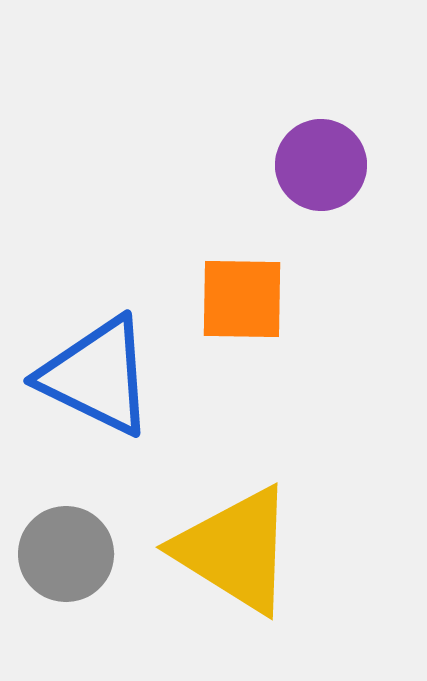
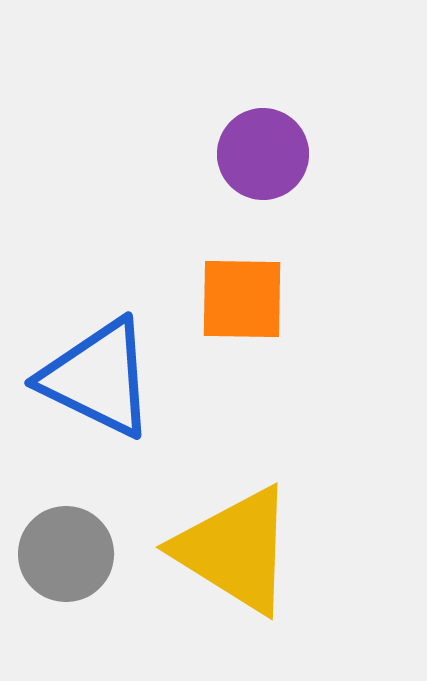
purple circle: moved 58 px left, 11 px up
blue triangle: moved 1 px right, 2 px down
